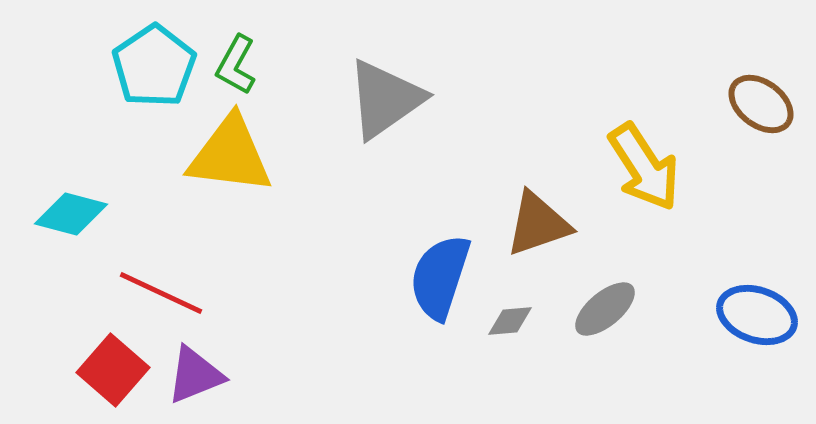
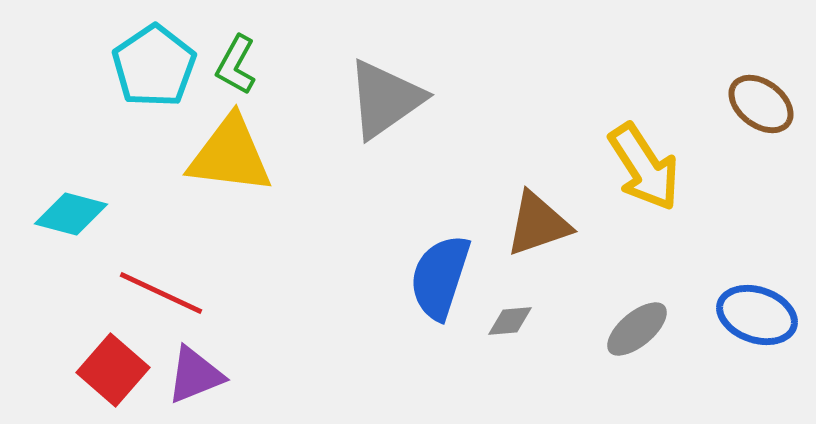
gray ellipse: moved 32 px right, 20 px down
